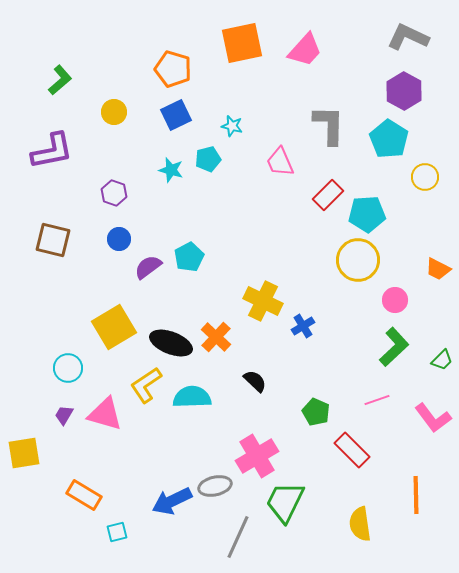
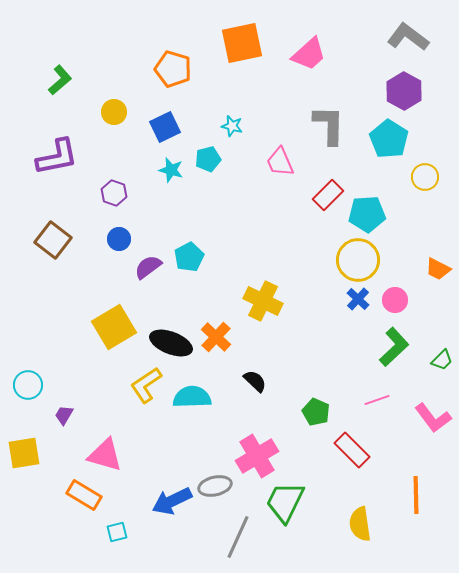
gray L-shape at (408, 37): rotated 12 degrees clockwise
pink trapezoid at (305, 50): moved 4 px right, 4 px down; rotated 6 degrees clockwise
blue square at (176, 115): moved 11 px left, 12 px down
purple L-shape at (52, 151): moved 5 px right, 6 px down
brown square at (53, 240): rotated 24 degrees clockwise
blue cross at (303, 326): moved 55 px right, 27 px up; rotated 15 degrees counterclockwise
cyan circle at (68, 368): moved 40 px left, 17 px down
pink triangle at (105, 414): moved 41 px down
